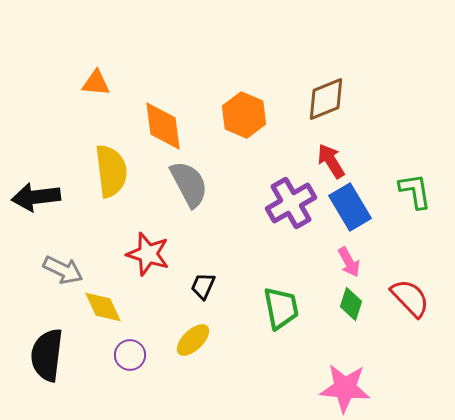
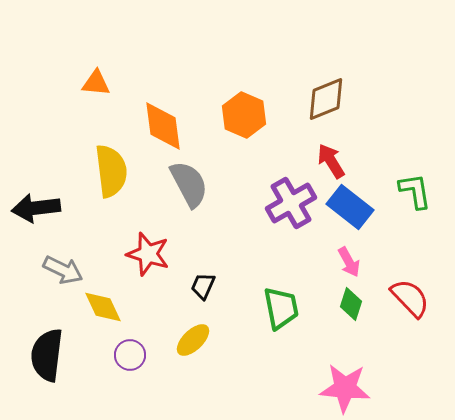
black arrow: moved 11 px down
blue rectangle: rotated 21 degrees counterclockwise
